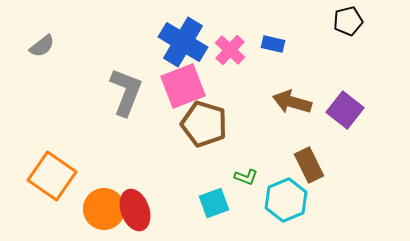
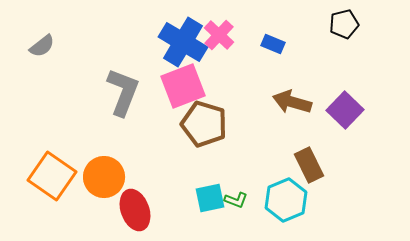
black pentagon: moved 4 px left, 3 px down
blue rectangle: rotated 10 degrees clockwise
pink cross: moved 11 px left, 15 px up
gray L-shape: moved 3 px left
purple square: rotated 6 degrees clockwise
green L-shape: moved 10 px left, 23 px down
cyan square: moved 4 px left, 5 px up; rotated 8 degrees clockwise
orange circle: moved 32 px up
